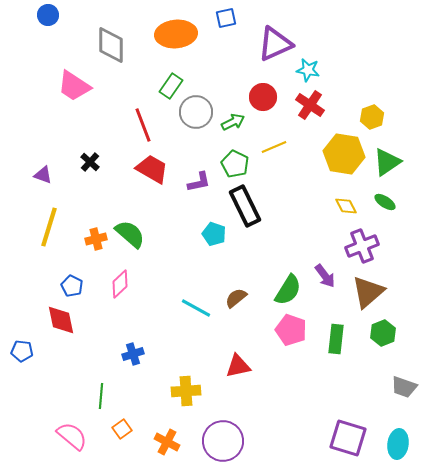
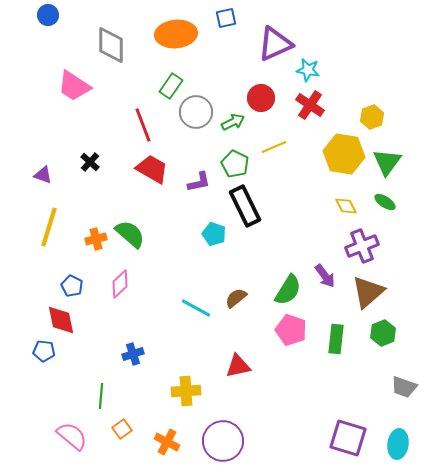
red circle at (263, 97): moved 2 px left, 1 px down
green triangle at (387, 162): rotated 20 degrees counterclockwise
blue pentagon at (22, 351): moved 22 px right
